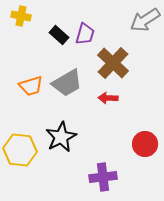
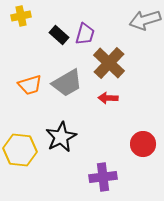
yellow cross: rotated 24 degrees counterclockwise
gray arrow: rotated 16 degrees clockwise
brown cross: moved 4 px left
orange trapezoid: moved 1 px left, 1 px up
red circle: moved 2 px left
